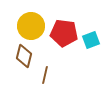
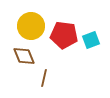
red pentagon: moved 2 px down
brown diamond: rotated 35 degrees counterclockwise
brown line: moved 1 px left, 3 px down
